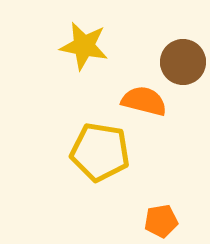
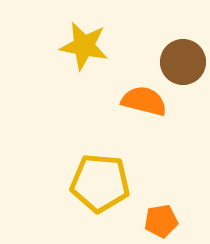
yellow pentagon: moved 31 px down; rotated 4 degrees counterclockwise
